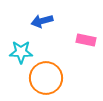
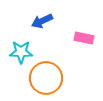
blue arrow: rotated 10 degrees counterclockwise
pink rectangle: moved 2 px left, 2 px up
